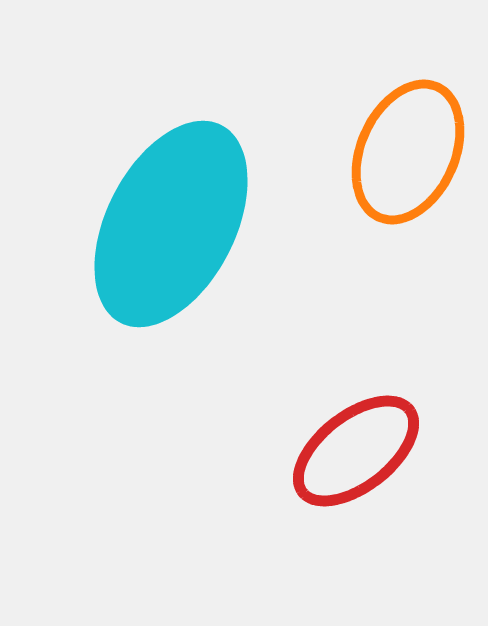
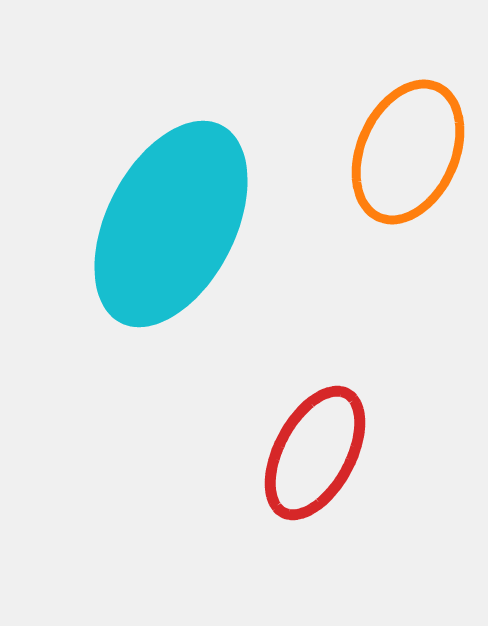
red ellipse: moved 41 px left, 2 px down; rotated 24 degrees counterclockwise
